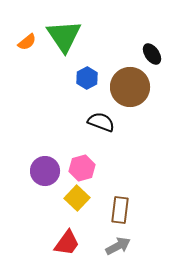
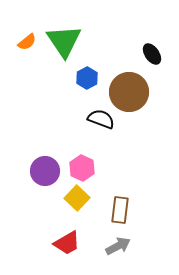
green triangle: moved 5 px down
brown circle: moved 1 px left, 5 px down
black semicircle: moved 3 px up
pink hexagon: rotated 20 degrees counterclockwise
red trapezoid: rotated 24 degrees clockwise
